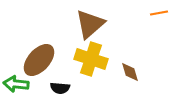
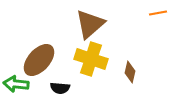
orange line: moved 1 px left
brown diamond: rotated 30 degrees clockwise
